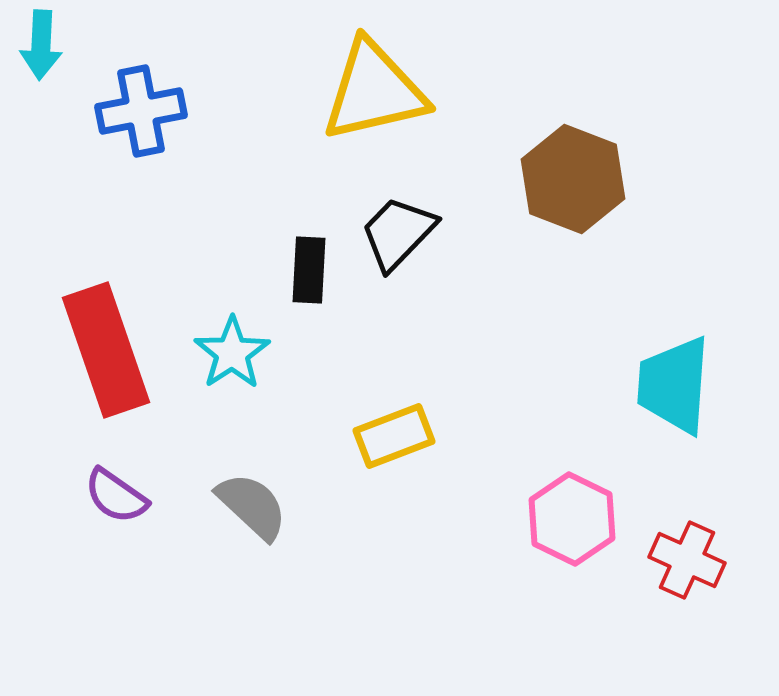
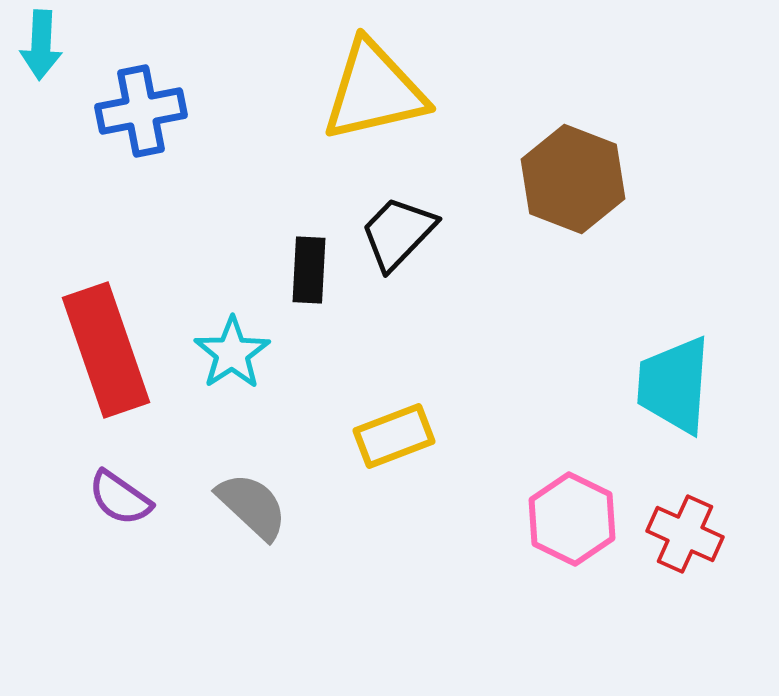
purple semicircle: moved 4 px right, 2 px down
red cross: moved 2 px left, 26 px up
